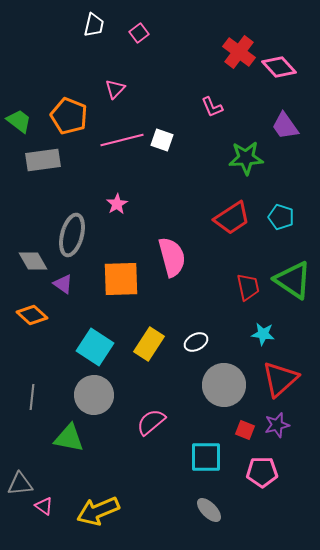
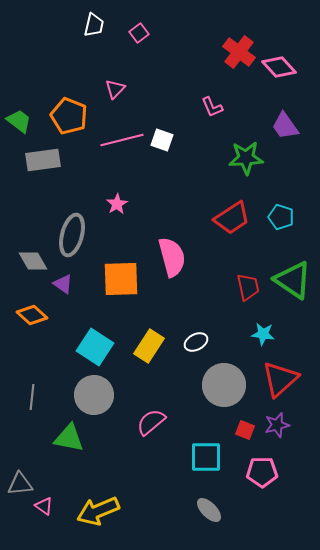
yellow rectangle at (149, 344): moved 2 px down
